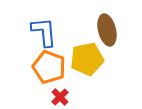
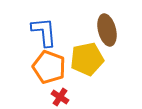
red cross: rotated 12 degrees counterclockwise
